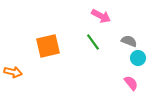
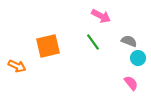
orange arrow: moved 4 px right, 6 px up; rotated 12 degrees clockwise
